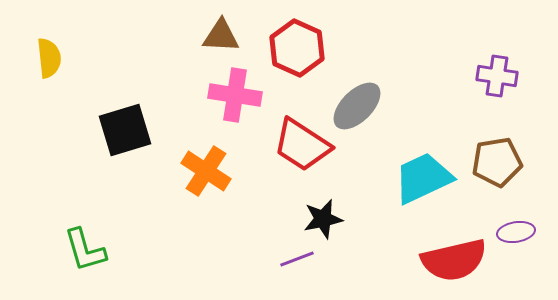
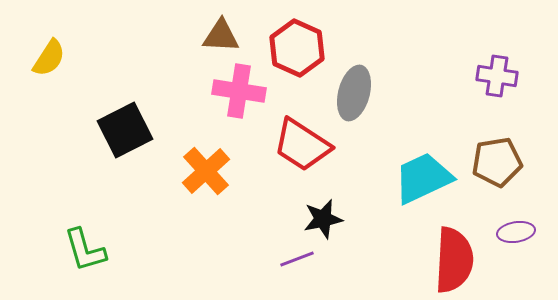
yellow semicircle: rotated 39 degrees clockwise
pink cross: moved 4 px right, 4 px up
gray ellipse: moved 3 px left, 13 px up; rotated 30 degrees counterclockwise
black square: rotated 10 degrees counterclockwise
orange cross: rotated 15 degrees clockwise
red semicircle: rotated 74 degrees counterclockwise
